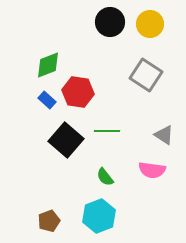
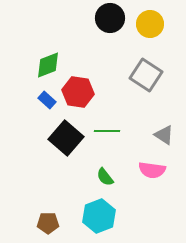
black circle: moved 4 px up
black square: moved 2 px up
brown pentagon: moved 1 px left, 2 px down; rotated 20 degrees clockwise
